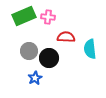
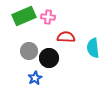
cyan semicircle: moved 3 px right, 1 px up
